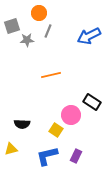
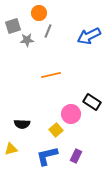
gray square: moved 1 px right
pink circle: moved 1 px up
yellow square: rotated 16 degrees clockwise
